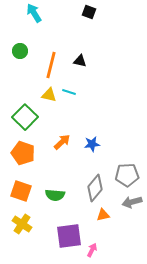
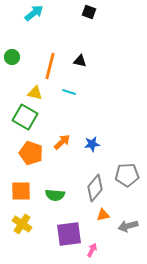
cyan arrow: rotated 84 degrees clockwise
green circle: moved 8 px left, 6 px down
orange line: moved 1 px left, 1 px down
yellow triangle: moved 14 px left, 2 px up
green square: rotated 15 degrees counterclockwise
orange pentagon: moved 8 px right
orange square: rotated 20 degrees counterclockwise
gray arrow: moved 4 px left, 24 px down
purple square: moved 2 px up
